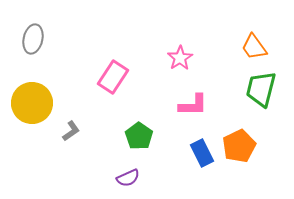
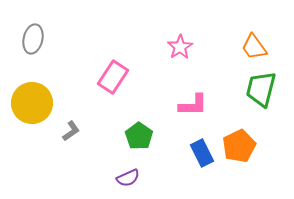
pink star: moved 11 px up
